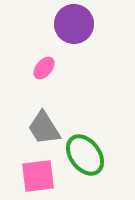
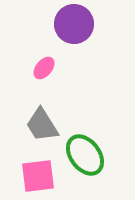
gray trapezoid: moved 2 px left, 3 px up
